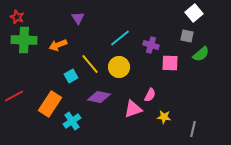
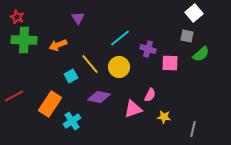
purple cross: moved 3 px left, 4 px down
